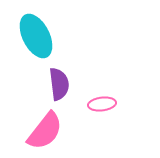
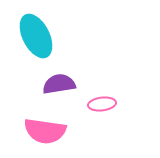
purple semicircle: rotated 92 degrees counterclockwise
pink semicircle: rotated 60 degrees clockwise
